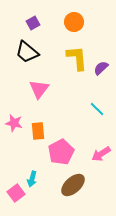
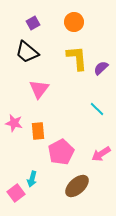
brown ellipse: moved 4 px right, 1 px down
